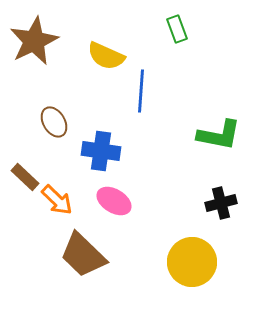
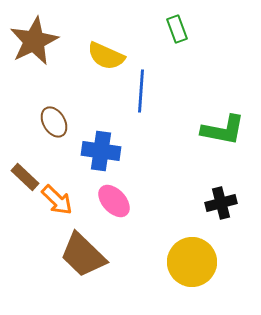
green L-shape: moved 4 px right, 5 px up
pink ellipse: rotated 16 degrees clockwise
